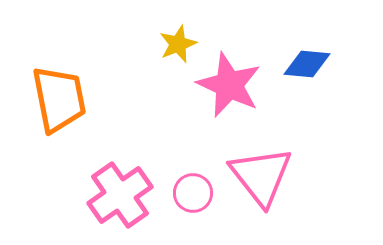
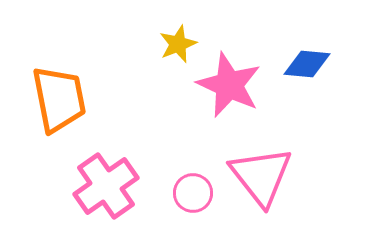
pink cross: moved 14 px left, 9 px up
